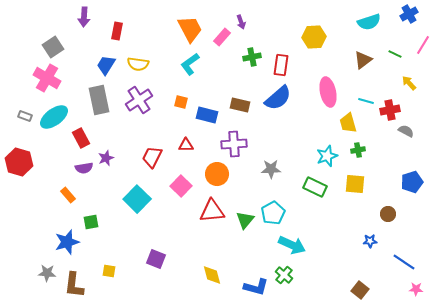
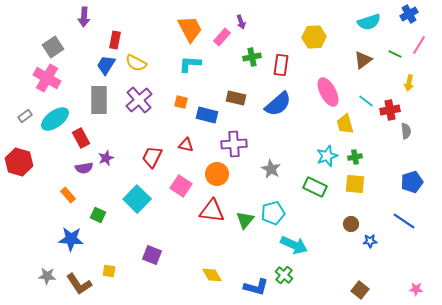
red rectangle at (117, 31): moved 2 px left, 9 px down
pink line at (423, 45): moved 4 px left
yellow semicircle at (138, 64): moved 2 px left, 1 px up; rotated 20 degrees clockwise
cyan L-shape at (190, 64): rotated 40 degrees clockwise
yellow arrow at (409, 83): rotated 126 degrees counterclockwise
pink ellipse at (328, 92): rotated 16 degrees counterclockwise
blue semicircle at (278, 98): moved 6 px down
gray rectangle at (99, 100): rotated 12 degrees clockwise
purple cross at (139, 100): rotated 8 degrees counterclockwise
cyan line at (366, 101): rotated 21 degrees clockwise
brown rectangle at (240, 105): moved 4 px left, 7 px up
gray rectangle at (25, 116): rotated 56 degrees counterclockwise
cyan ellipse at (54, 117): moved 1 px right, 2 px down
yellow trapezoid at (348, 123): moved 3 px left, 1 px down
gray semicircle at (406, 131): rotated 56 degrees clockwise
red triangle at (186, 145): rotated 14 degrees clockwise
green cross at (358, 150): moved 3 px left, 7 px down
gray star at (271, 169): rotated 30 degrees clockwise
pink square at (181, 186): rotated 10 degrees counterclockwise
red triangle at (212, 211): rotated 12 degrees clockwise
cyan pentagon at (273, 213): rotated 15 degrees clockwise
brown circle at (388, 214): moved 37 px left, 10 px down
green square at (91, 222): moved 7 px right, 7 px up; rotated 35 degrees clockwise
blue star at (67, 242): moved 4 px right, 3 px up; rotated 20 degrees clockwise
cyan arrow at (292, 245): moved 2 px right
purple square at (156, 259): moved 4 px left, 4 px up
blue line at (404, 262): moved 41 px up
gray star at (47, 273): moved 3 px down
yellow diamond at (212, 275): rotated 15 degrees counterclockwise
brown L-shape at (74, 285): moved 5 px right, 1 px up; rotated 40 degrees counterclockwise
